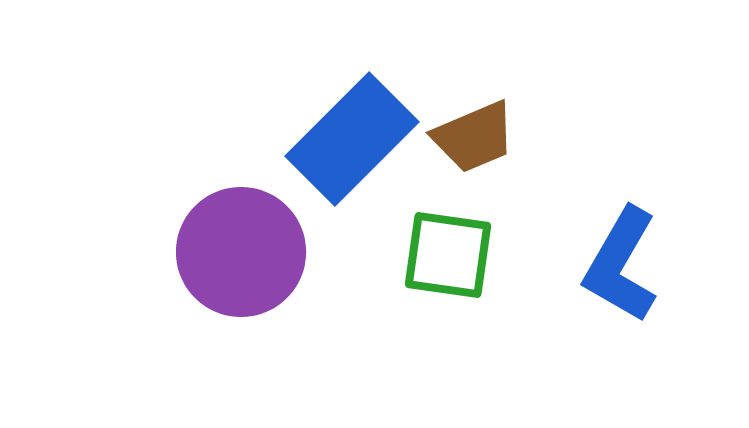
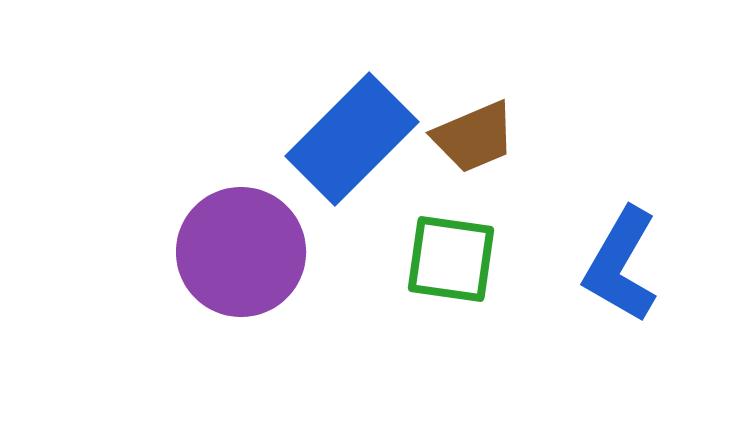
green square: moved 3 px right, 4 px down
